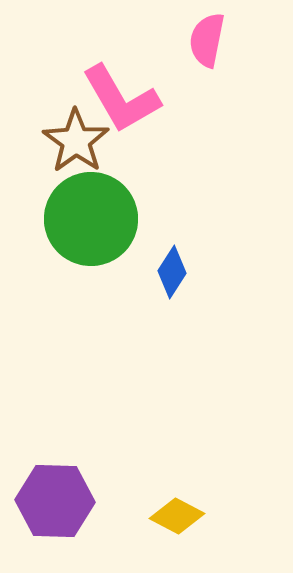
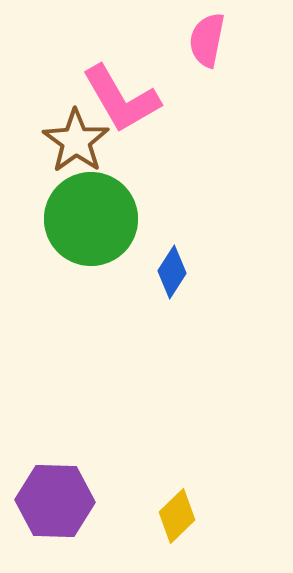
yellow diamond: rotated 72 degrees counterclockwise
